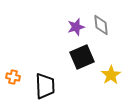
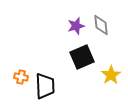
purple star: moved 1 px up
orange cross: moved 8 px right
